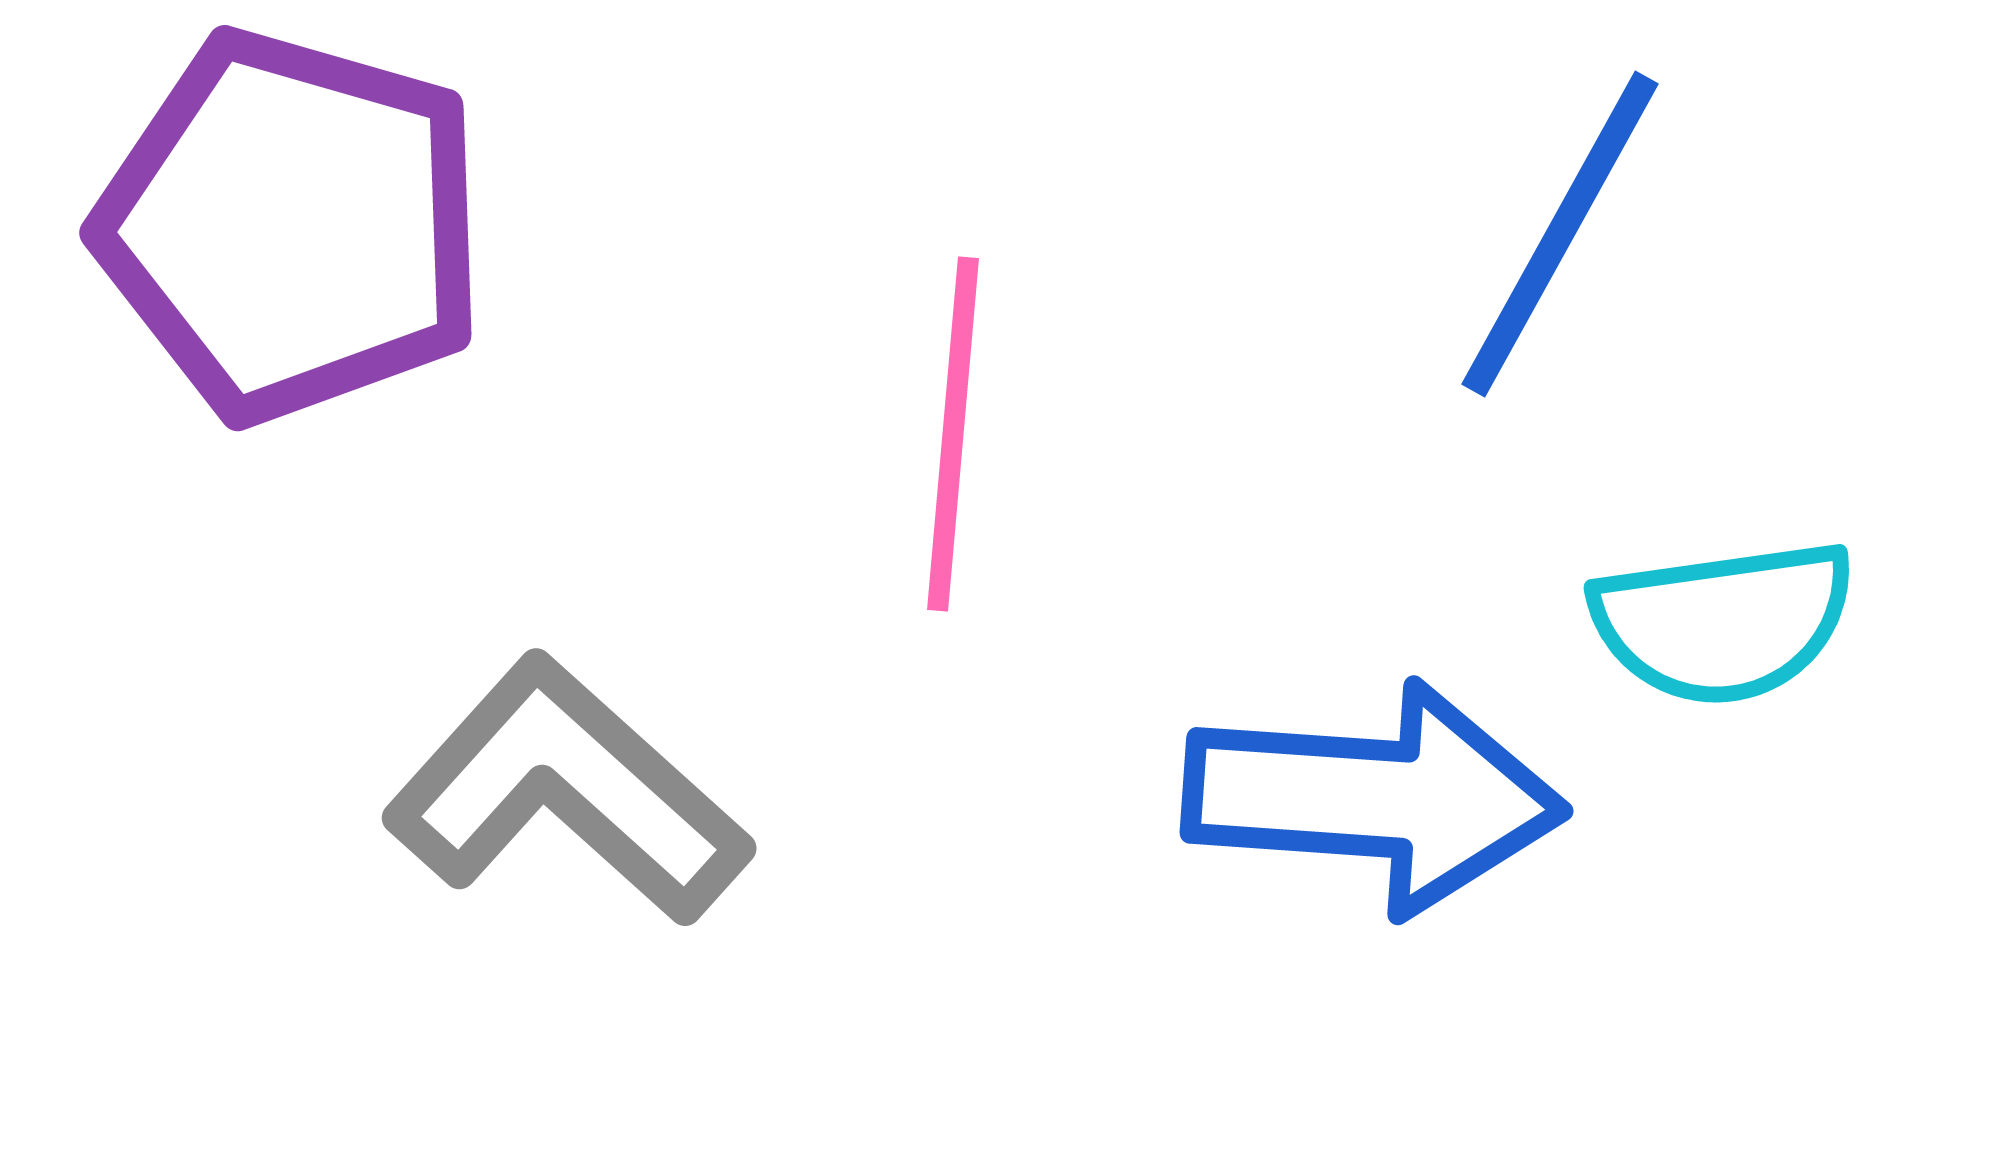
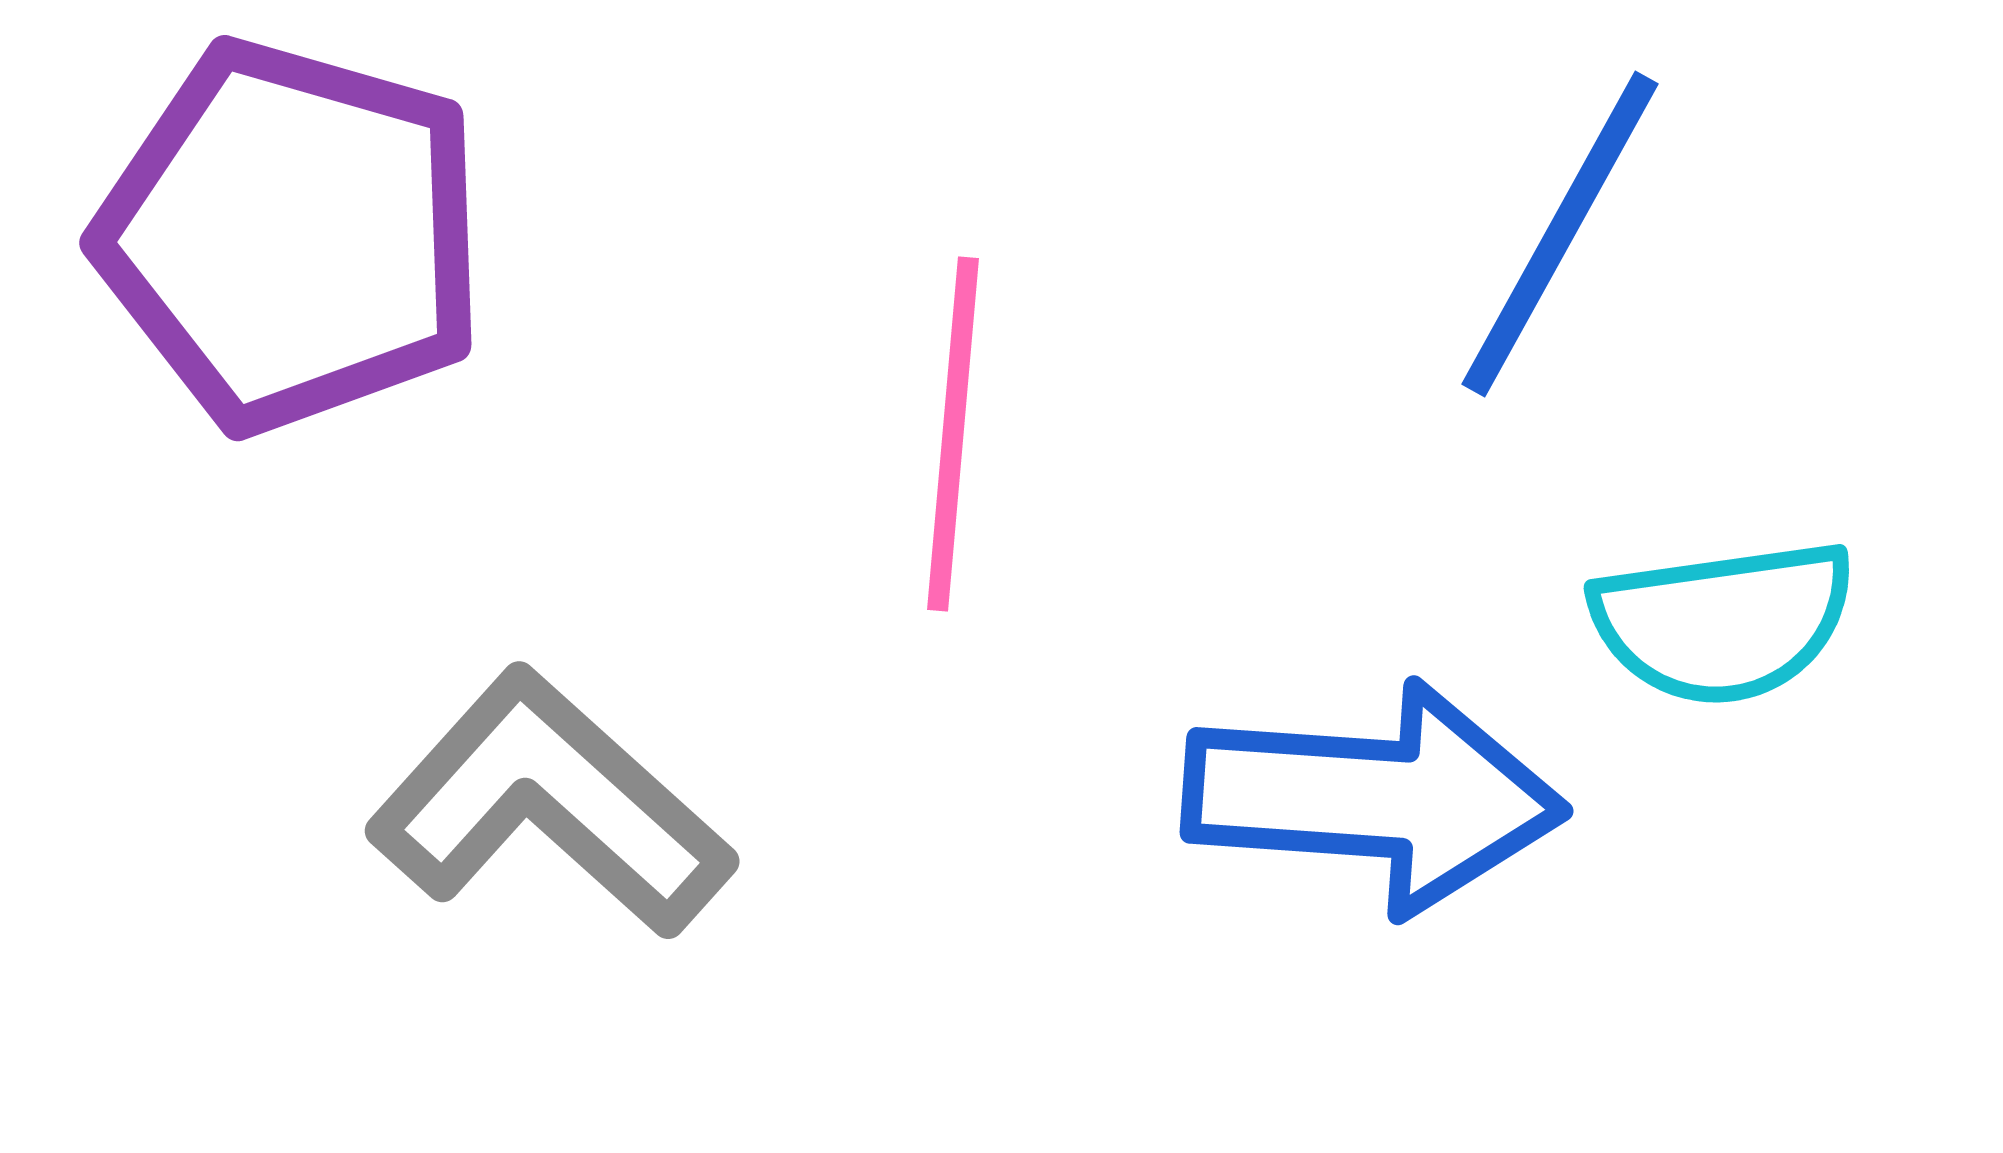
purple pentagon: moved 10 px down
gray L-shape: moved 17 px left, 13 px down
